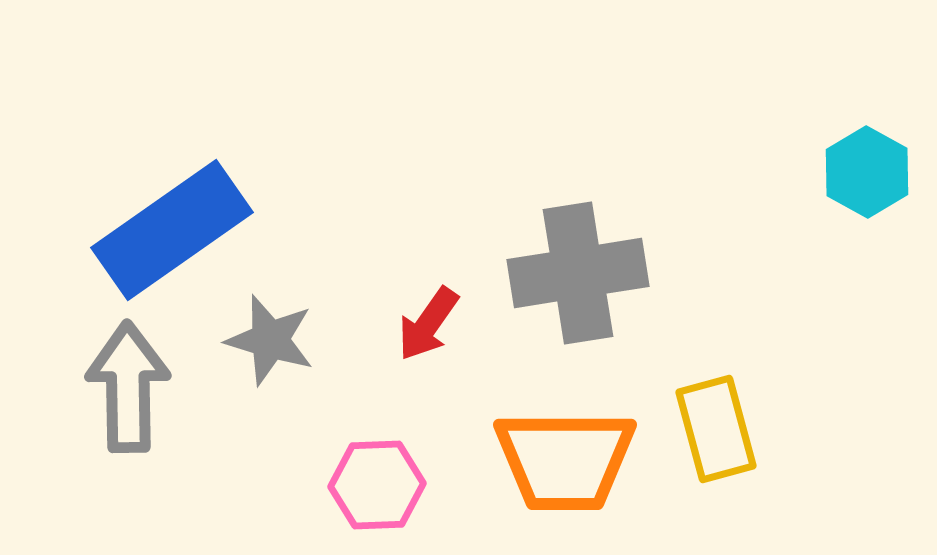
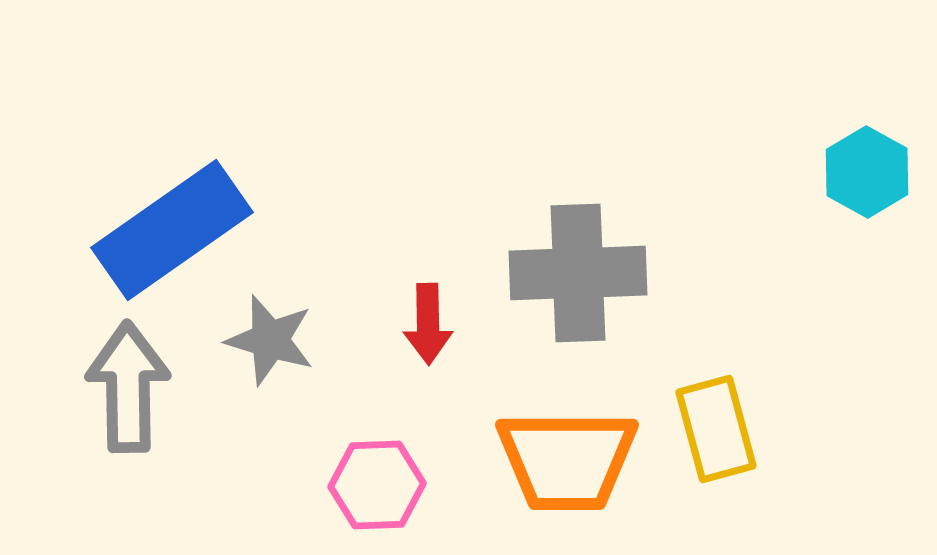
gray cross: rotated 7 degrees clockwise
red arrow: rotated 36 degrees counterclockwise
orange trapezoid: moved 2 px right
